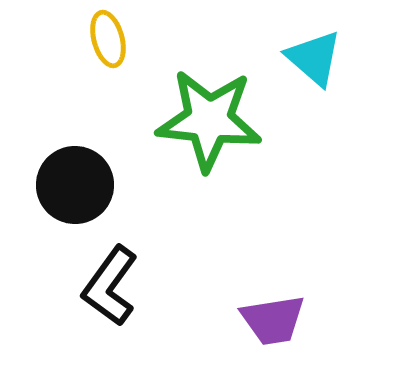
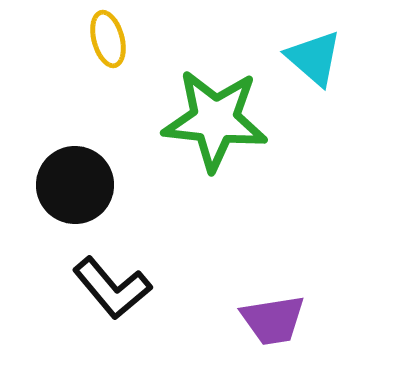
green star: moved 6 px right
black L-shape: moved 2 px right, 2 px down; rotated 76 degrees counterclockwise
